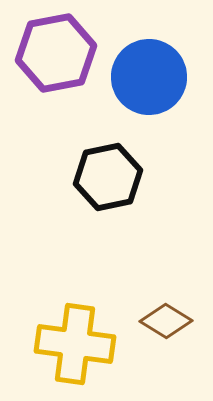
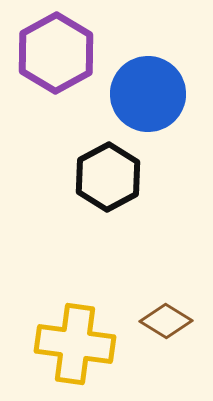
purple hexagon: rotated 18 degrees counterclockwise
blue circle: moved 1 px left, 17 px down
black hexagon: rotated 16 degrees counterclockwise
